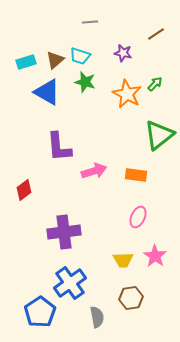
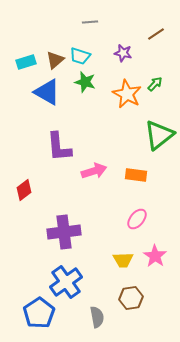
pink ellipse: moved 1 px left, 2 px down; rotated 15 degrees clockwise
blue cross: moved 4 px left, 1 px up
blue pentagon: moved 1 px left, 1 px down
